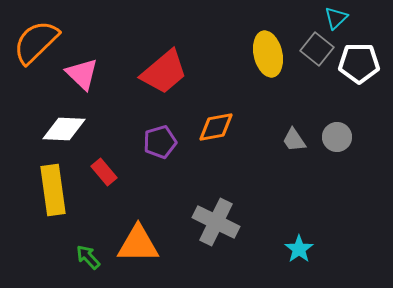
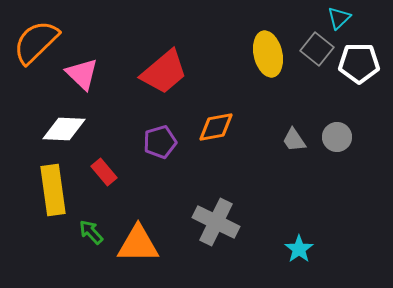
cyan triangle: moved 3 px right
green arrow: moved 3 px right, 25 px up
